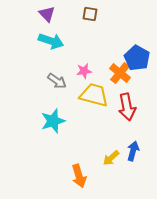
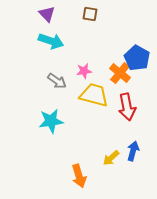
cyan star: moved 2 px left; rotated 10 degrees clockwise
